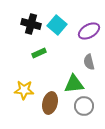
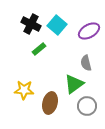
black cross: rotated 12 degrees clockwise
green rectangle: moved 4 px up; rotated 16 degrees counterclockwise
gray semicircle: moved 3 px left, 1 px down
green triangle: rotated 30 degrees counterclockwise
gray circle: moved 3 px right
